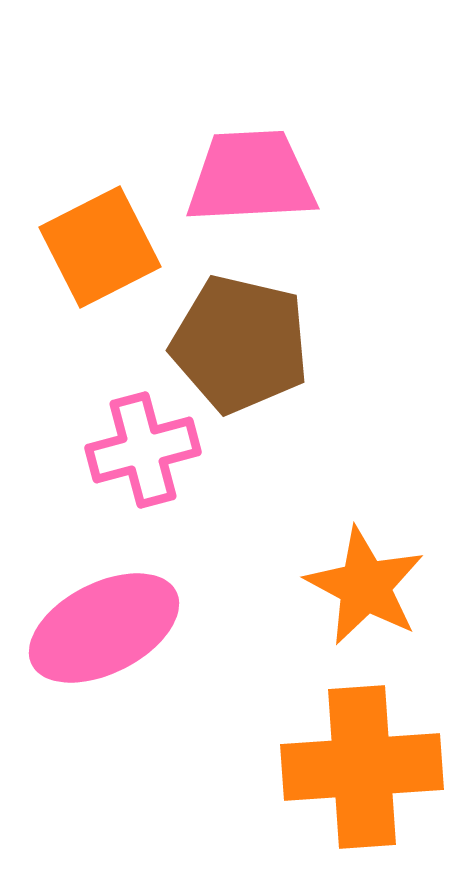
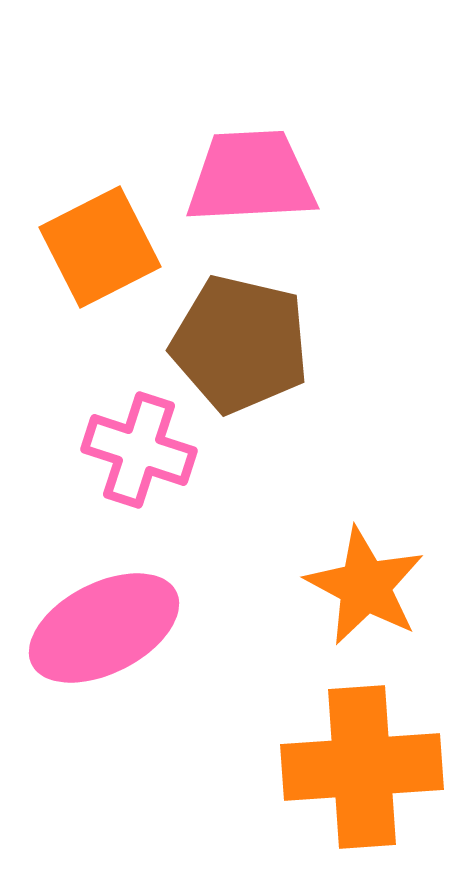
pink cross: moved 4 px left; rotated 33 degrees clockwise
